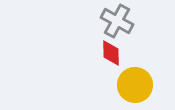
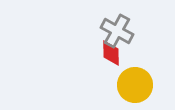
gray cross: moved 10 px down
